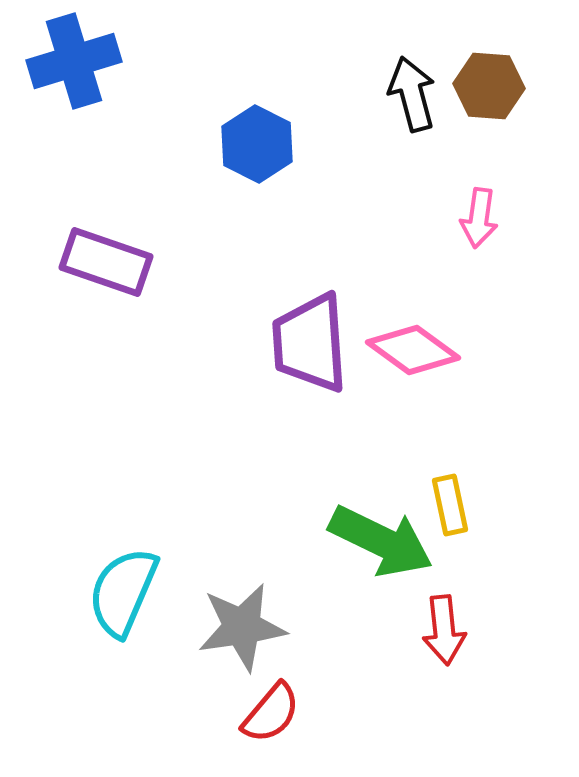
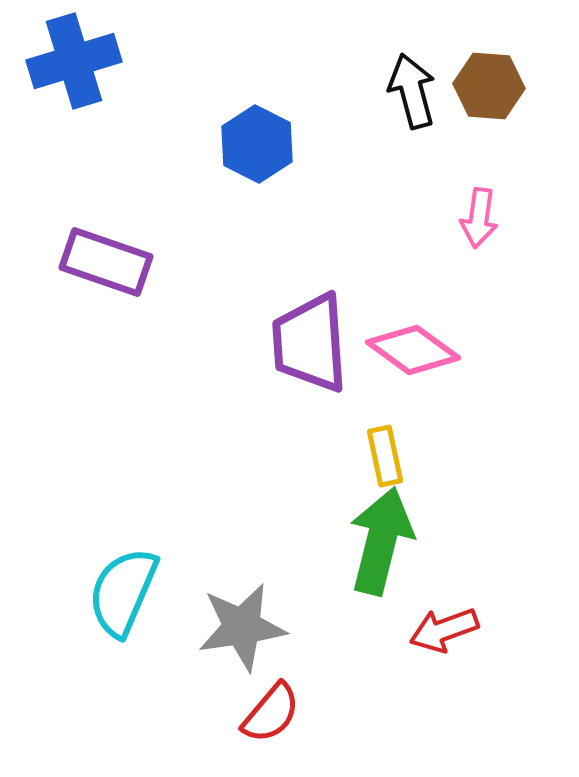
black arrow: moved 3 px up
yellow rectangle: moved 65 px left, 49 px up
green arrow: rotated 102 degrees counterclockwise
red arrow: rotated 76 degrees clockwise
